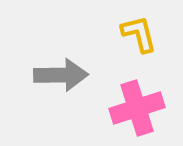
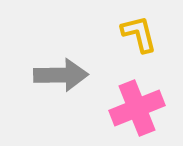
pink cross: rotated 4 degrees counterclockwise
